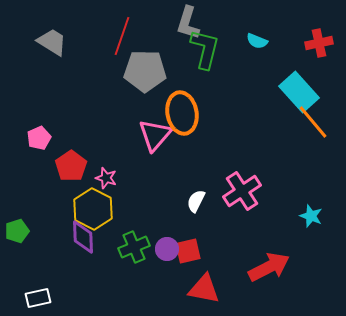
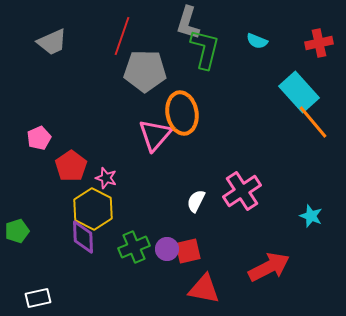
gray trapezoid: rotated 124 degrees clockwise
